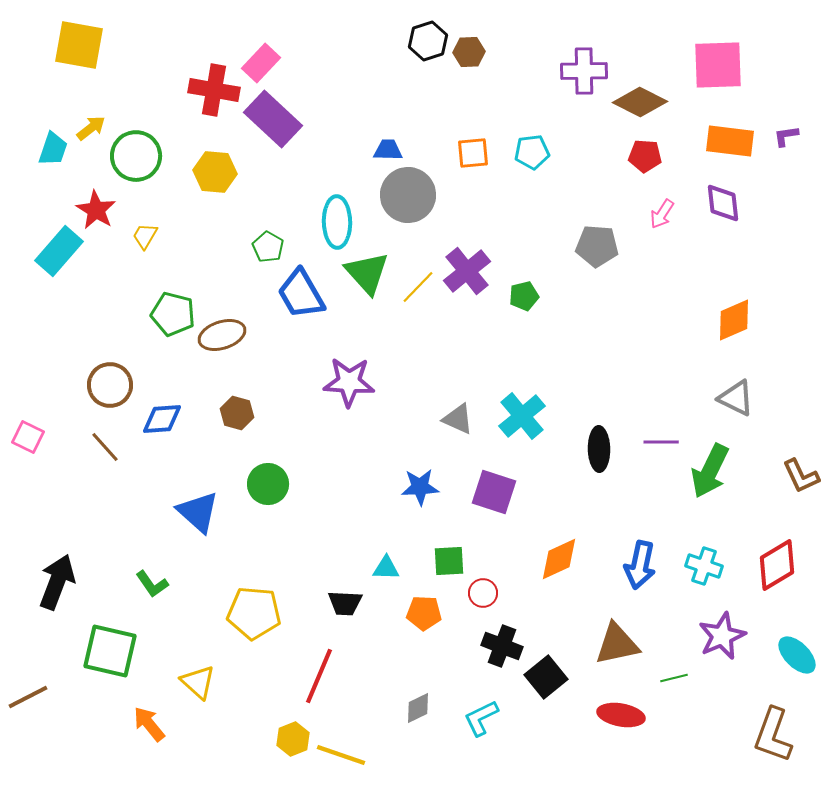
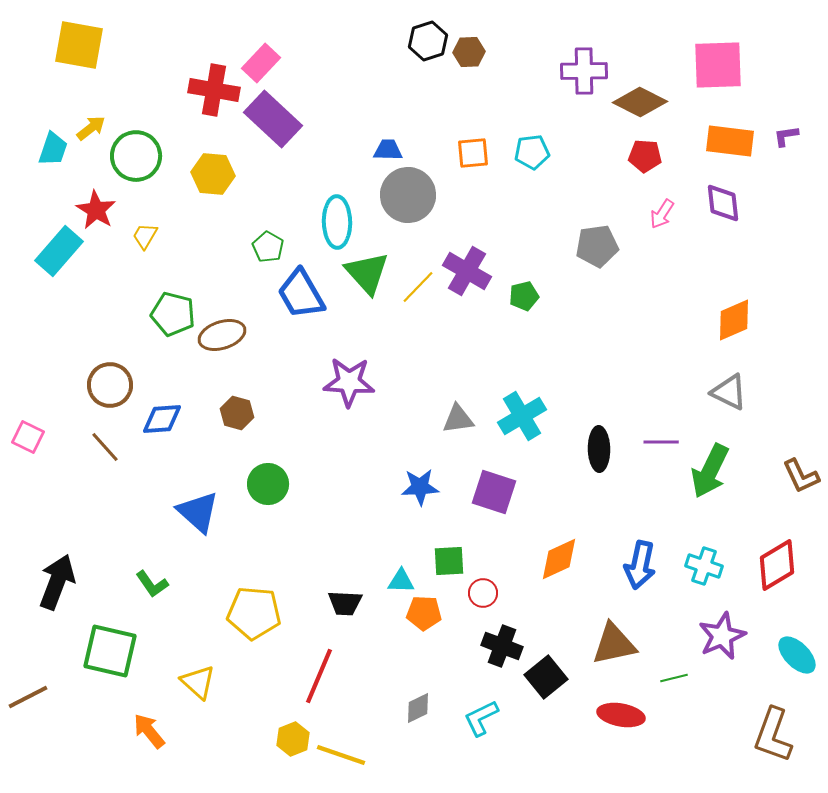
yellow hexagon at (215, 172): moved 2 px left, 2 px down
gray pentagon at (597, 246): rotated 12 degrees counterclockwise
purple cross at (467, 271): rotated 21 degrees counterclockwise
gray triangle at (736, 398): moved 7 px left, 6 px up
cyan cross at (522, 416): rotated 9 degrees clockwise
gray triangle at (458, 419): rotated 32 degrees counterclockwise
cyan triangle at (386, 568): moved 15 px right, 13 px down
brown triangle at (617, 644): moved 3 px left
orange arrow at (149, 724): moved 7 px down
